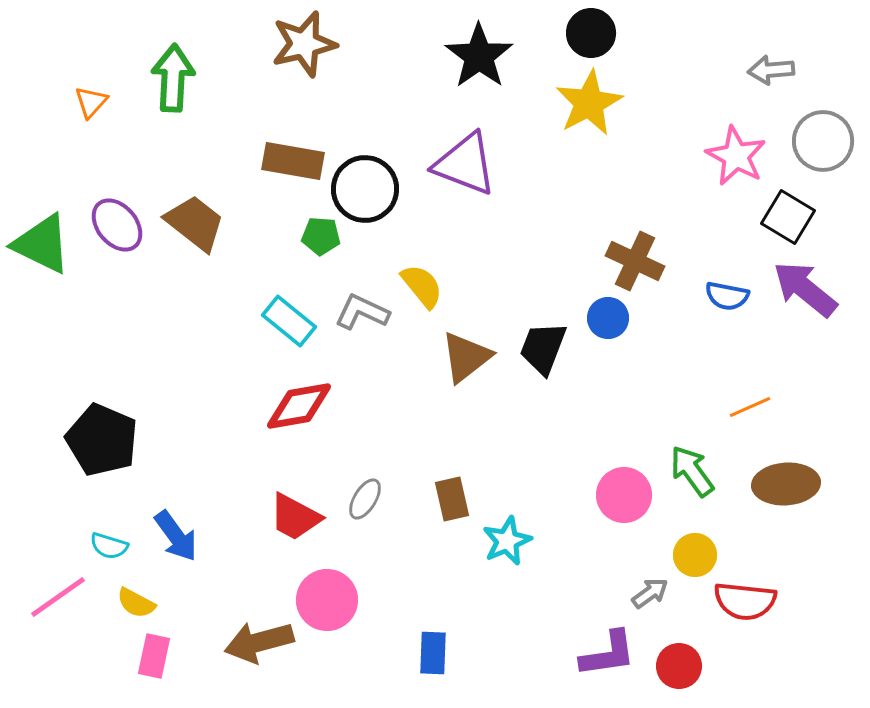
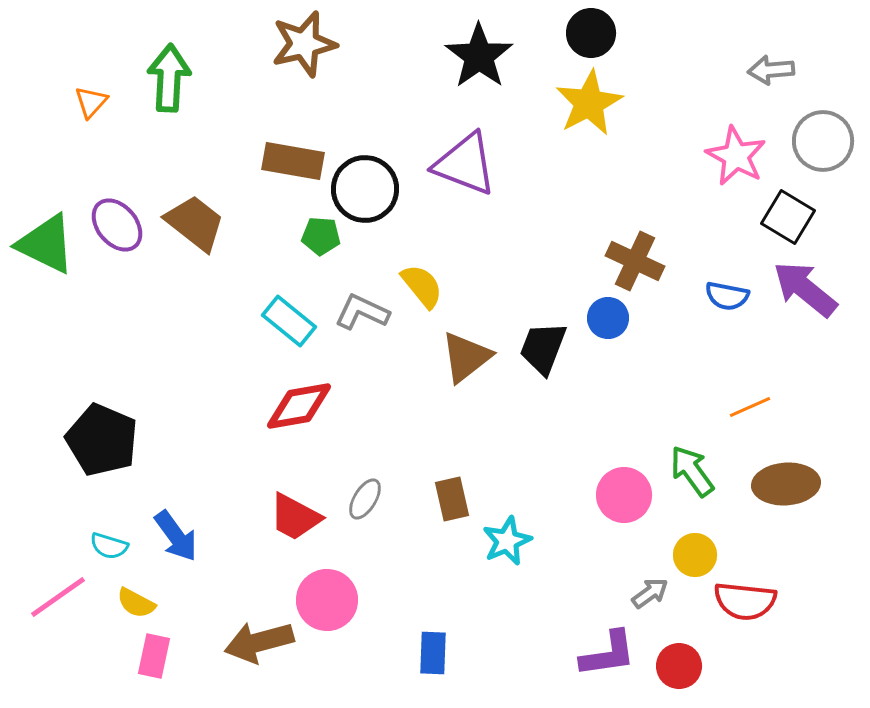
green arrow at (173, 78): moved 4 px left
green triangle at (42, 244): moved 4 px right
